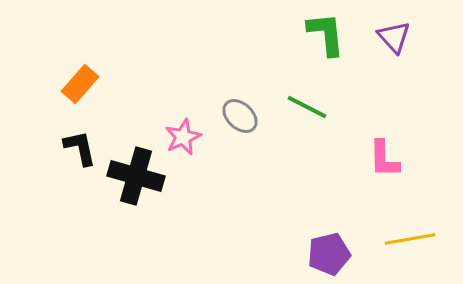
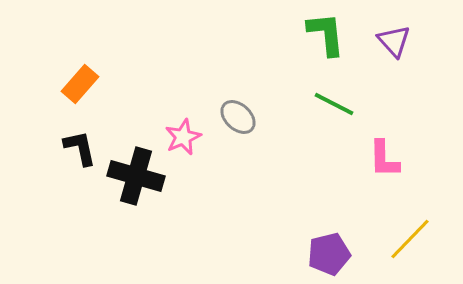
purple triangle: moved 4 px down
green line: moved 27 px right, 3 px up
gray ellipse: moved 2 px left, 1 px down
yellow line: rotated 36 degrees counterclockwise
